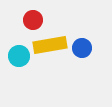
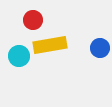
blue circle: moved 18 px right
